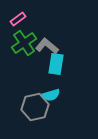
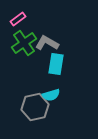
gray L-shape: moved 3 px up; rotated 10 degrees counterclockwise
